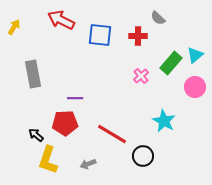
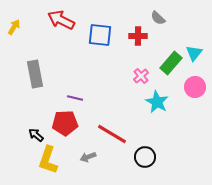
cyan triangle: moved 1 px left, 2 px up; rotated 12 degrees counterclockwise
gray rectangle: moved 2 px right
purple line: rotated 14 degrees clockwise
cyan star: moved 7 px left, 19 px up
black circle: moved 2 px right, 1 px down
gray arrow: moved 7 px up
